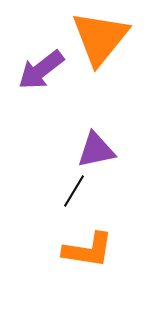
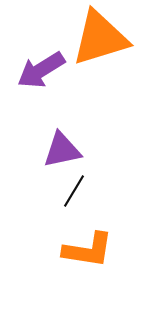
orange triangle: rotated 34 degrees clockwise
purple arrow: rotated 6 degrees clockwise
purple triangle: moved 34 px left
